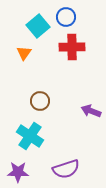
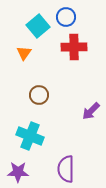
red cross: moved 2 px right
brown circle: moved 1 px left, 6 px up
purple arrow: rotated 66 degrees counterclockwise
cyan cross: rotated 12 degrees counterclockwise
purple semicircle: rotated 108 degrees clockwise
